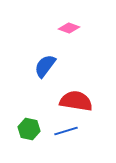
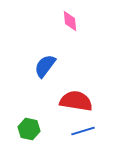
pink diamond: moved 1 px right, 7 px up; rotated 65 degrees clockwise
blue line: moved 17 px right
